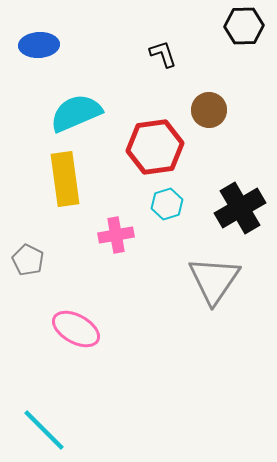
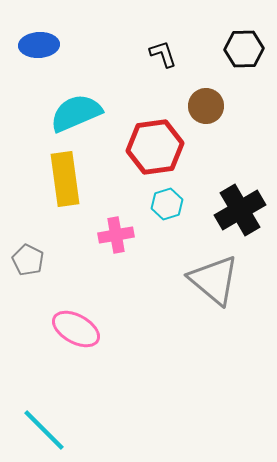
black hexagon: moved 23 px down
brown circle: moved 3 px left, 4 px up
black cross: moved 2 px down
gray triangle: rotated 24 degrees counterclockwise
